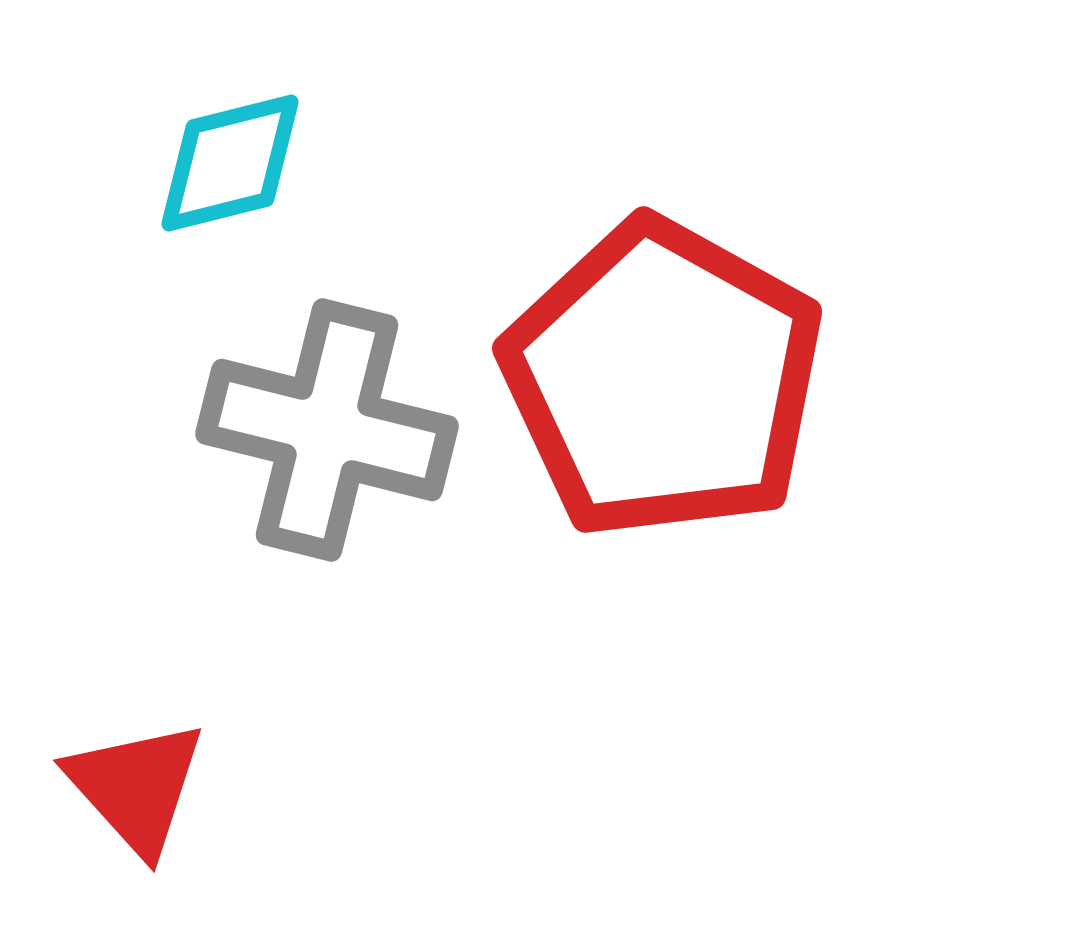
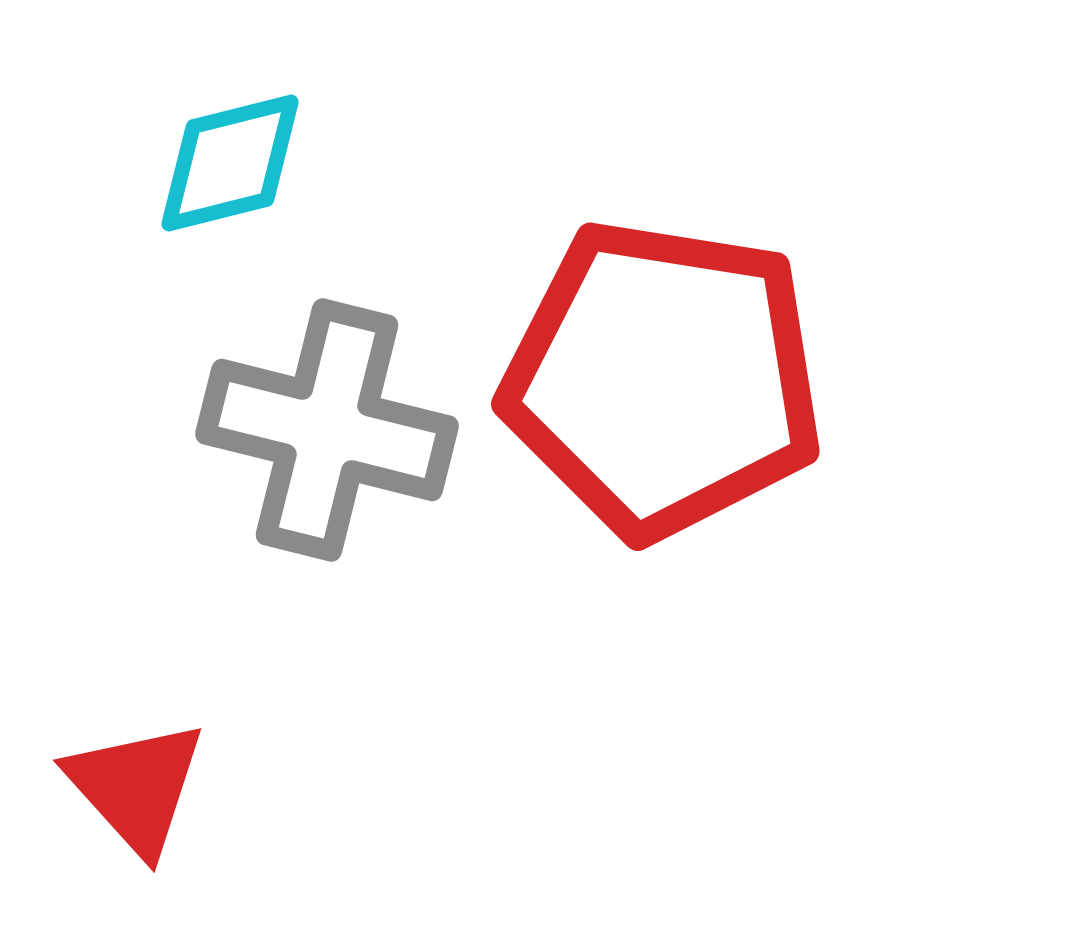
red pentagon: rotated 20 degrees counterclockwise
